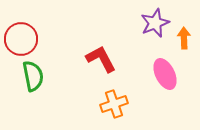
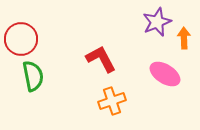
purple star: moved 2 px right, 1 px up
pink ellipse: rotated 32 degrees counterclockwise
orange cross: moved 2 px left, 3 px up
